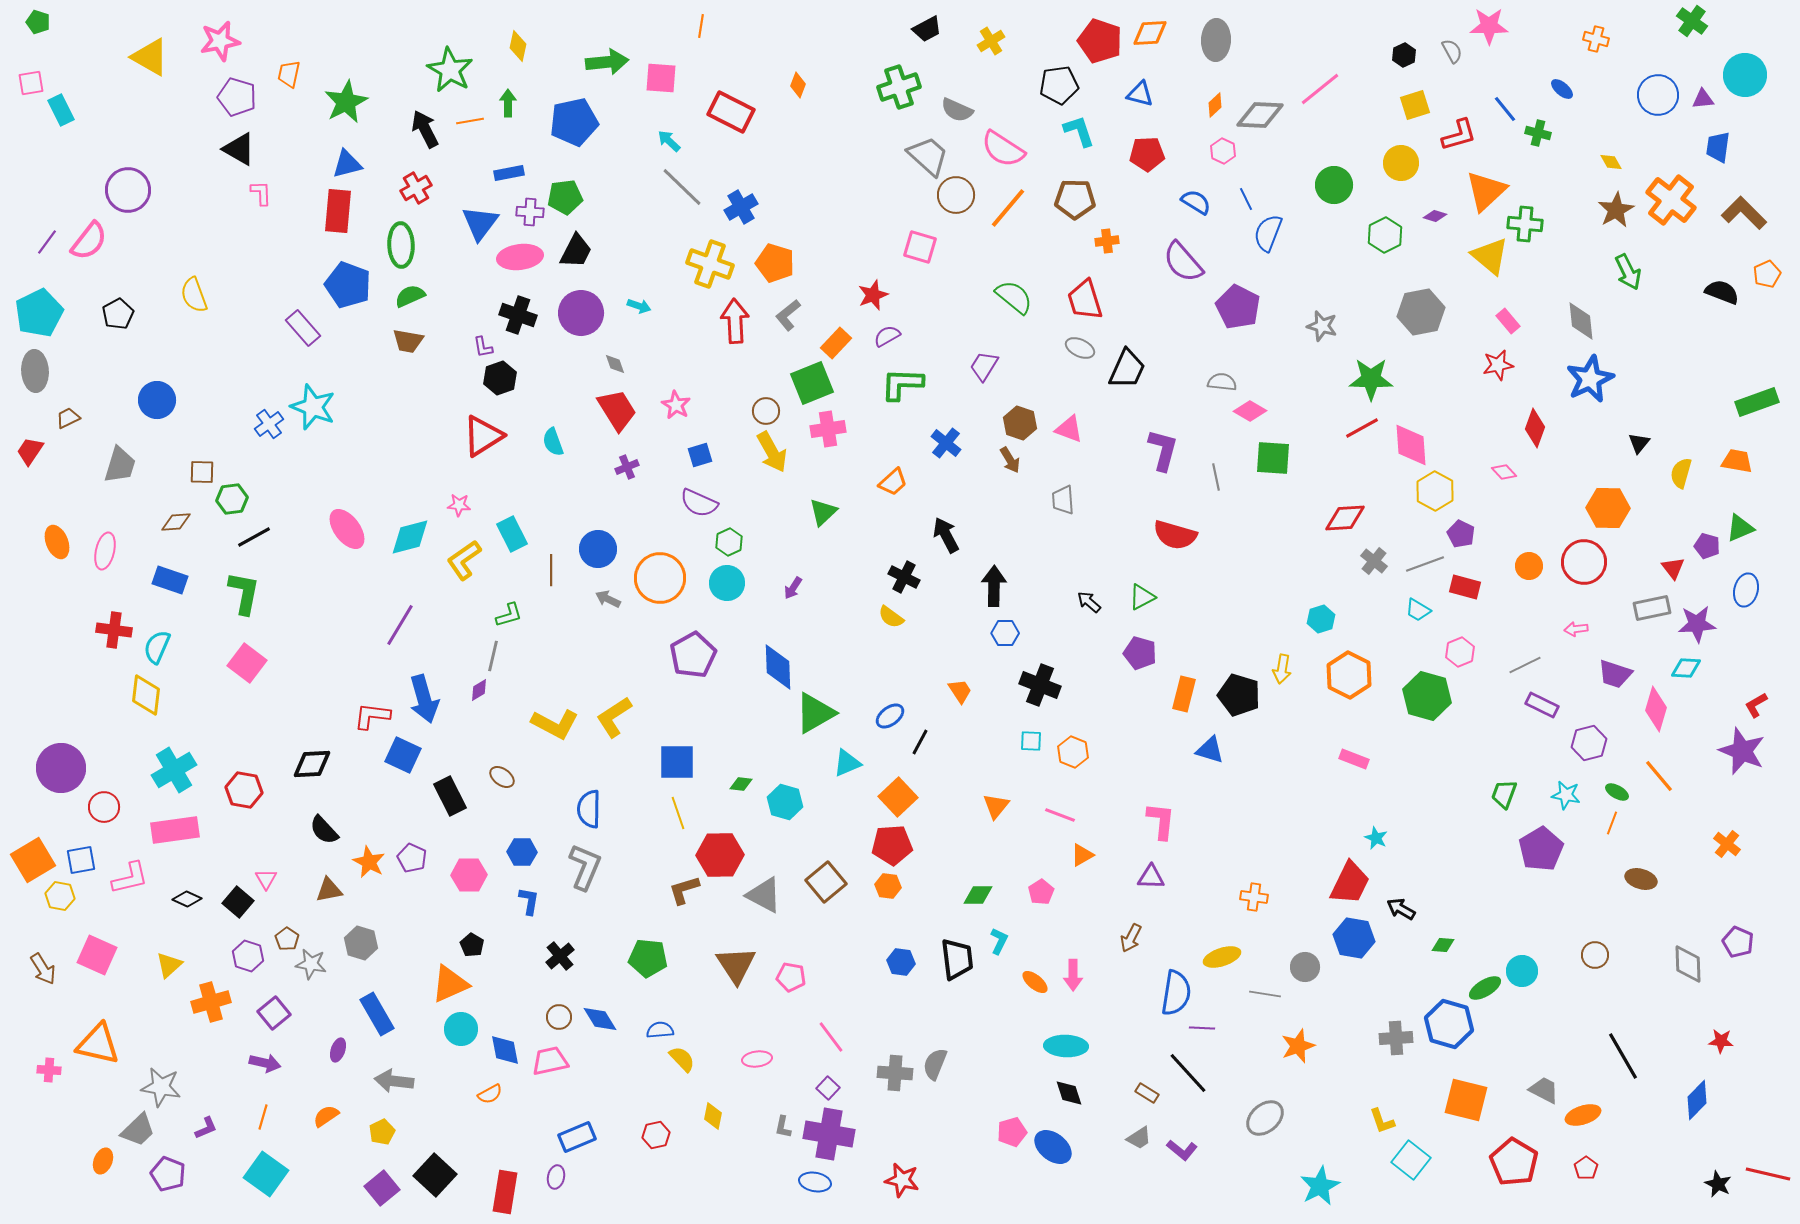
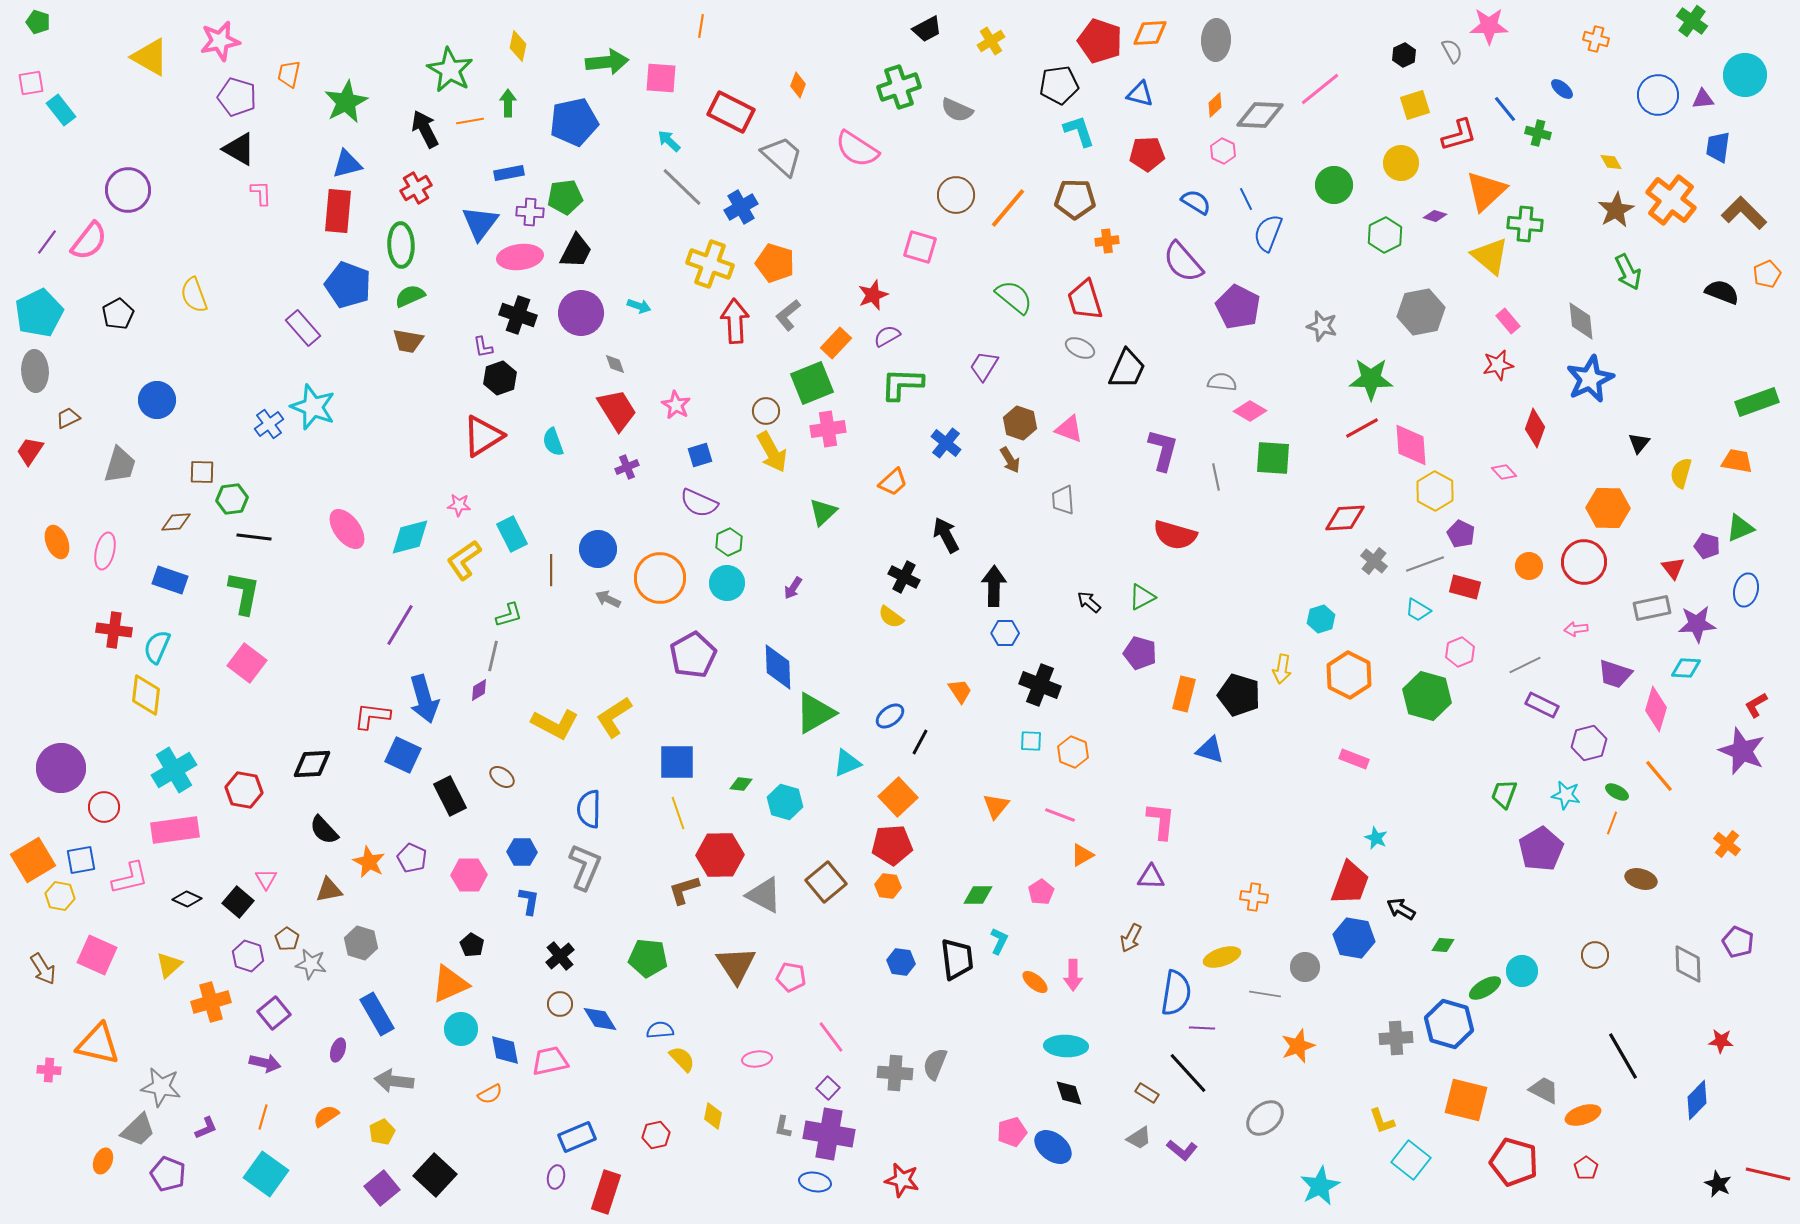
cyan rectangle at (61, 110): rotated 12 degrees counterclockwise
pink semicircle at (1003, 149): moved 146 px left
gray trapezoid at (928, 156): moved 146 px left
black line at (254, 537): rotated 36 degrees clockwise
red trapezoid at (1350, 883): rotated 6 degrees counterclockwise
brown circle at (559, 1017): moved 1 px right, 13 px up
red pentagon at (1514, 1162): rotated 15 degrees counterclockwise
red rectangle at (505, 1192): moved 101 px right; rotated 9 degrees clockwise
